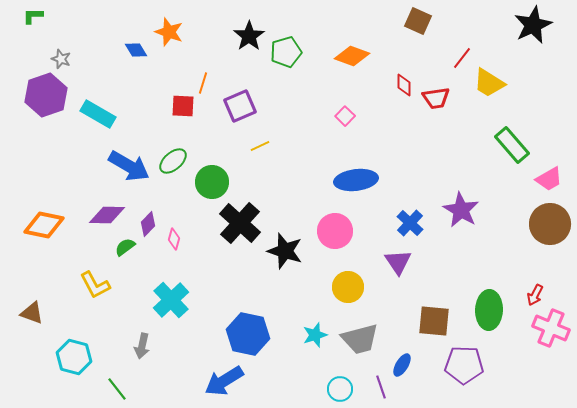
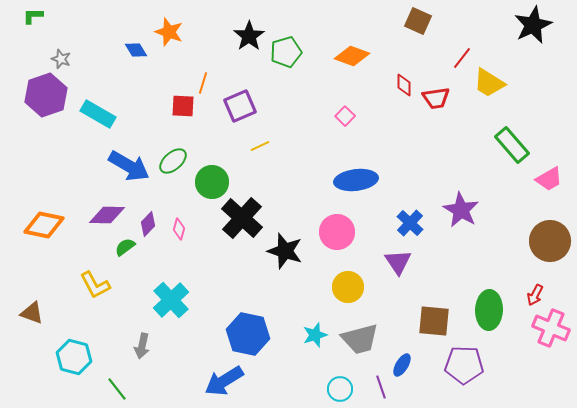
black cross at (240, 223): moved 2 px right, 5 px up
brown circle at (550, 224): moved 17 px down
pink circle at (335, 231): moved 2 px right, 1 px down
pink diamond at (174, 239): moved 5 px right, 10 px up
